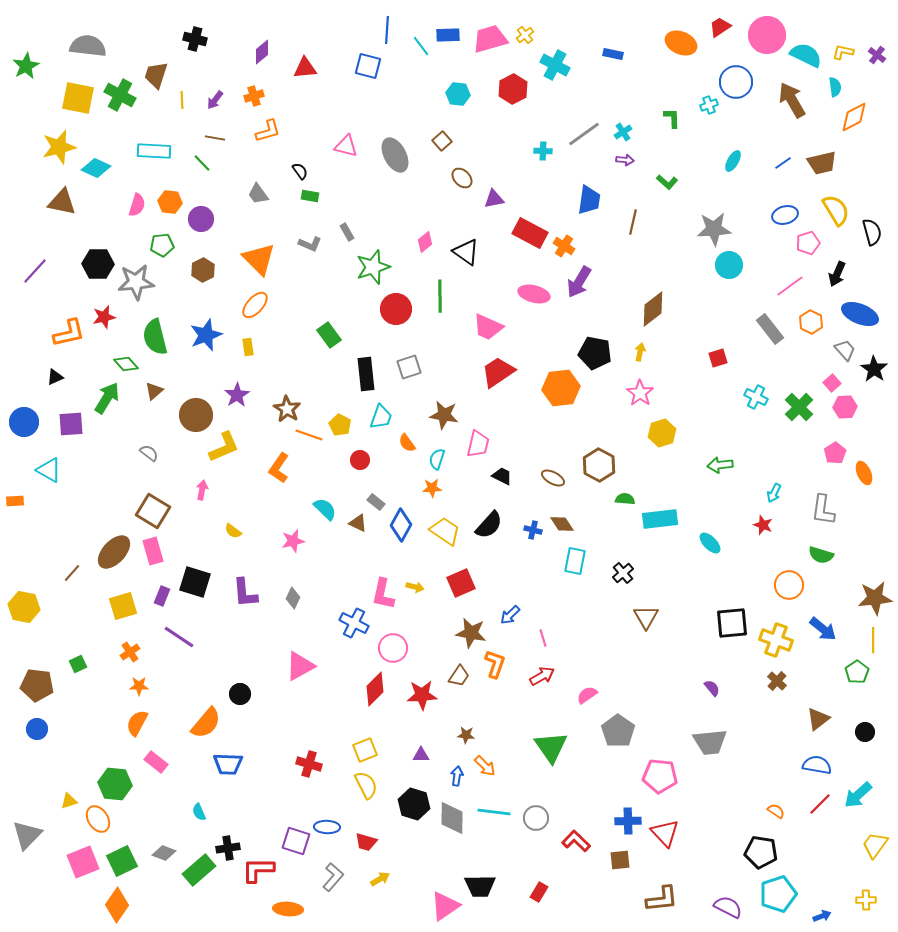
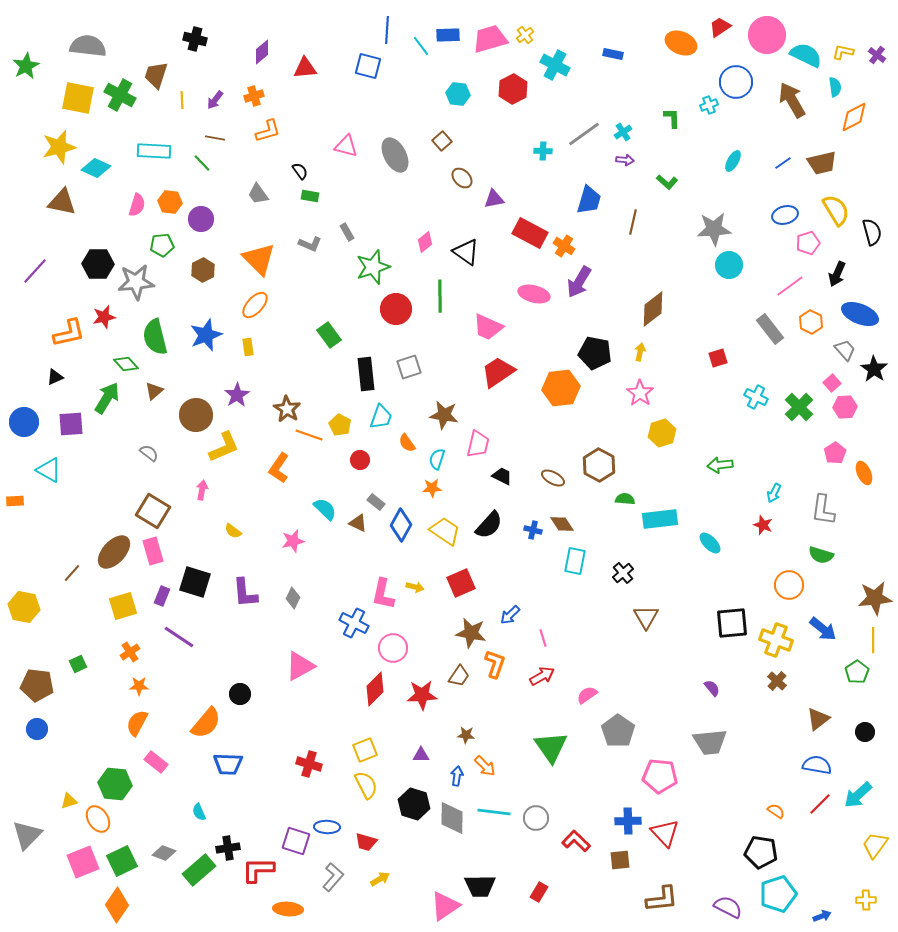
blue trapezoid at (589, 200): rotated 8 degrees clockwise
